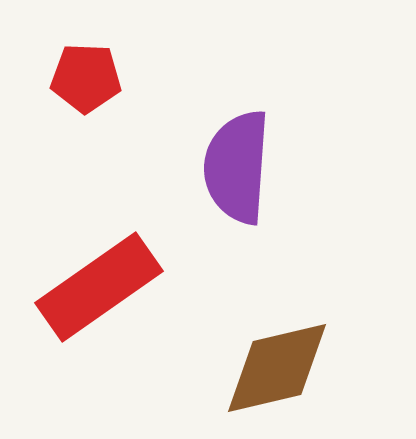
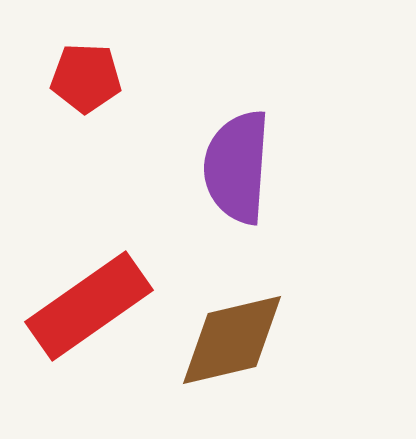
red rectangle: moved 10 px left, 19 px down
brown diamond: moved 45 px left, 28 px up
